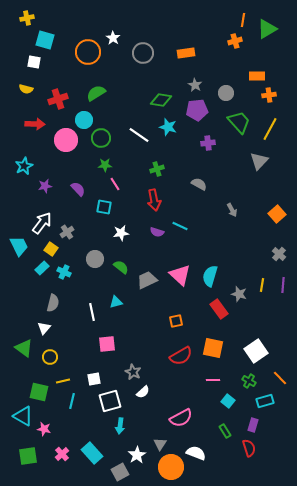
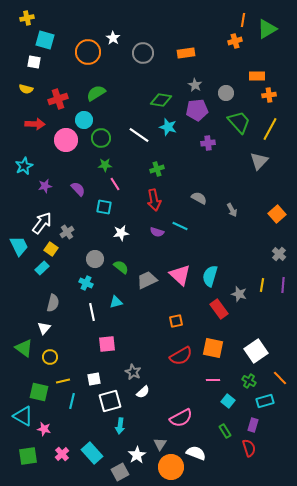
gray semicircle at (199, 184): moved 14 px down
cyan cross at (64, 272): moved 22 px right, 11 px down
